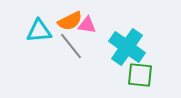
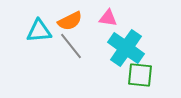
pink triangle: moved 21 px right, 7 px up
cyan cross: moved 1 px left, 1 px down
